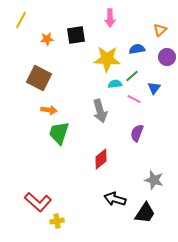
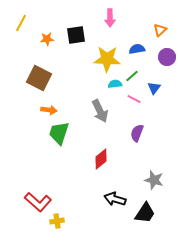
yellow line: moved 3 px down
gray arrow: rotated 10 degrees counterclockwise
